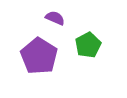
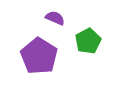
green pentagon: moved 4 px up
